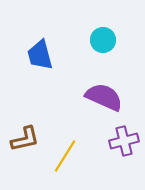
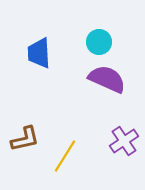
cyan circle: moved 4 px left, 2 px down
blue trapezoid: moved 1 px left, 2 px up; rotated 12 degrees clockwise
purple semicircle: moved 3 px right, 18 px up
purple cross: rotated 20 degrees counterclockwise
